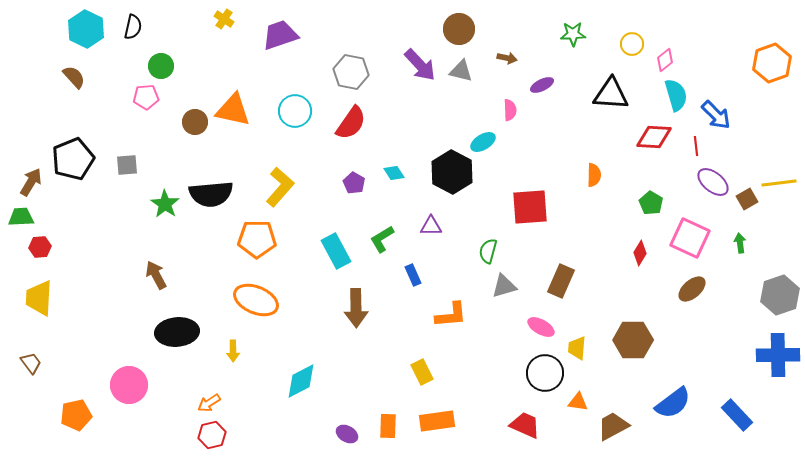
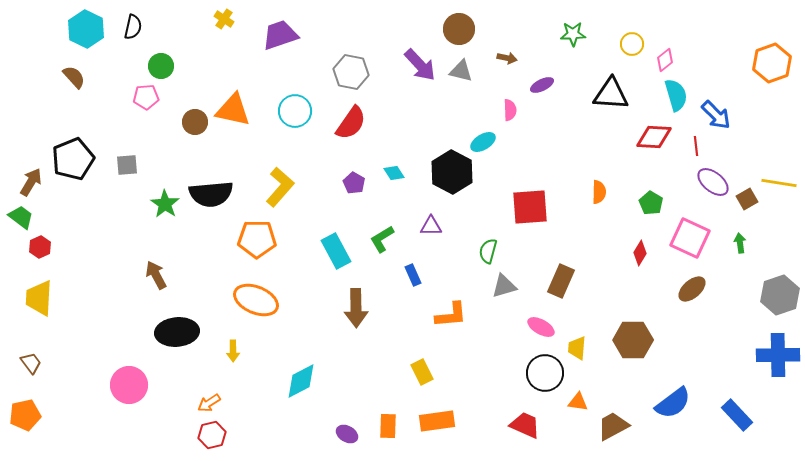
orange semicircle at (594, 175): moved 5 px right, 17 px down
yellow line at (779, 183): rotated 16 degrees clockwise
green trapezoid at (21, 217): rotated 40 degrees clockwise
red hexagon at (40, 247): rotated 20 degrees counterclockwise
orange pentagon at (76, 415): moved 51 px left
